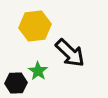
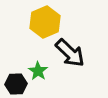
yellow hexagon: moved 10 px right, 4 px up; rotated 16 degrees counterclockwise
black hexagon: moved 1 px down
